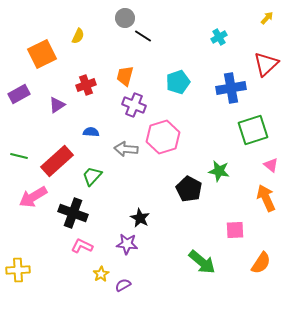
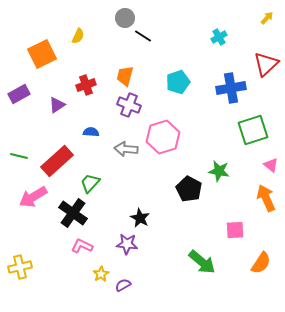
purple cross: moved 5 px left
green trapezoid: moved 2 px left, 7 px down
black cross: rotated 16 degrees clockwise
yellow cross: moved 2 px right, 3 px up; rotated 10 degrees counterclockwise
